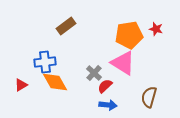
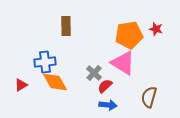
brown rectangle: rotated 54 degrees counterclockwise
